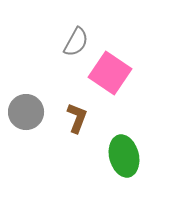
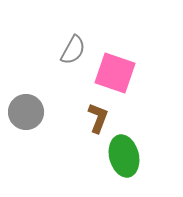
gray semicircle: moved 3 px left, 8 px down
pink square: moved 5 px right; rotated 15 degrees counterclockwise
brown L-shape: moved 21 px right
